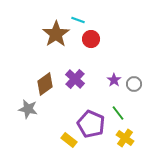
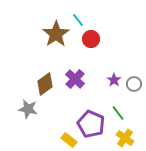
cyan line: rotated 32 degrees clockwise
